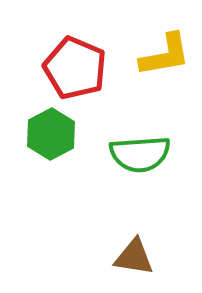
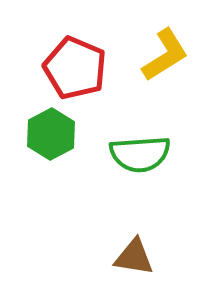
yellow L-shape: rotated 22 degrees counterclockwise
